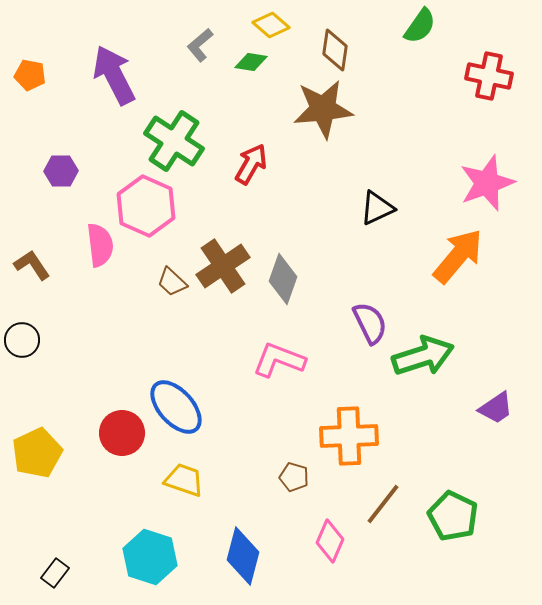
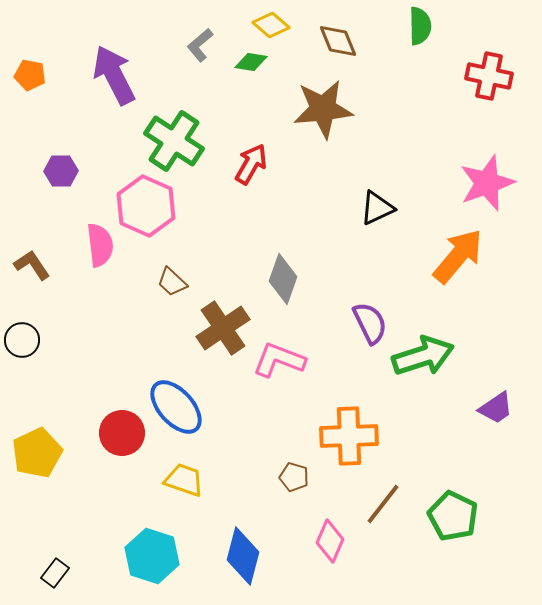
green semicircle: rotated 36 degrees counterclockwise
brown diamond: moved 3 px right, 9 px up; rotated 30 degrees counterclockwise
brown cross: moved 62 px down
cyan hexagon: moved 2 px right, 1 px up
